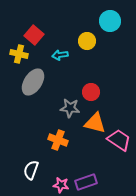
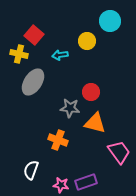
pink trapezoid: moved 12 px down; rotated 20 degrees clockwise
